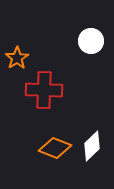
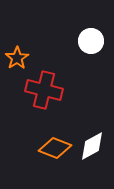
red cross: rotated 12 degrees clockwise
white diamond: rotated 16 degrees clockwise
